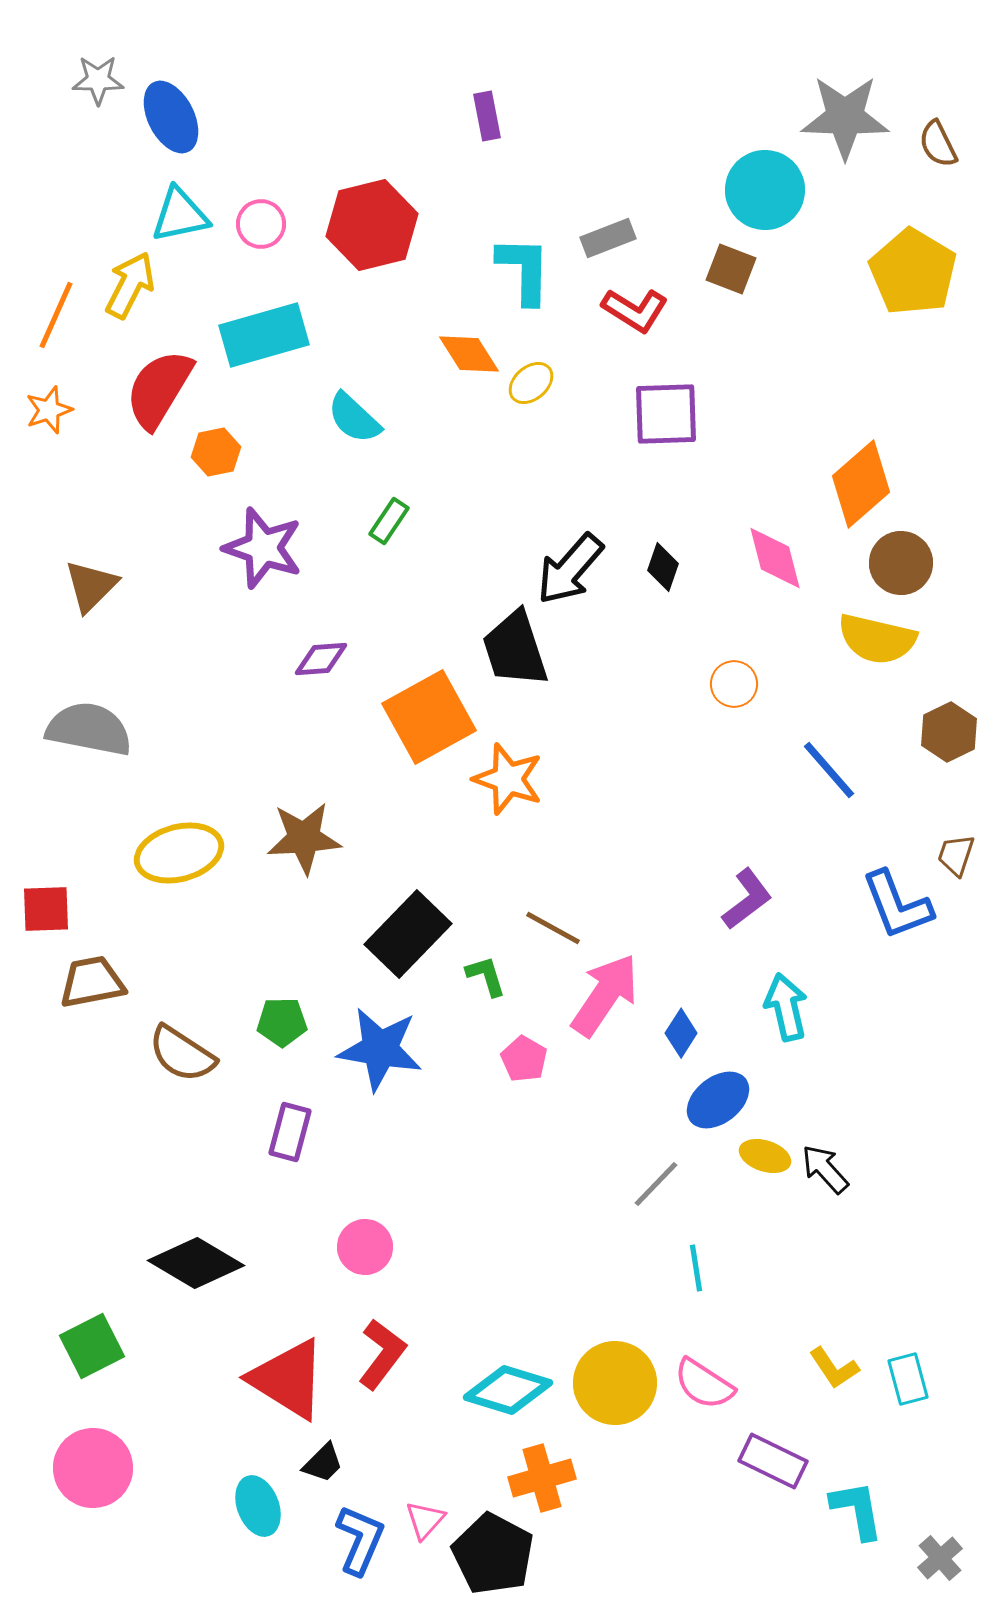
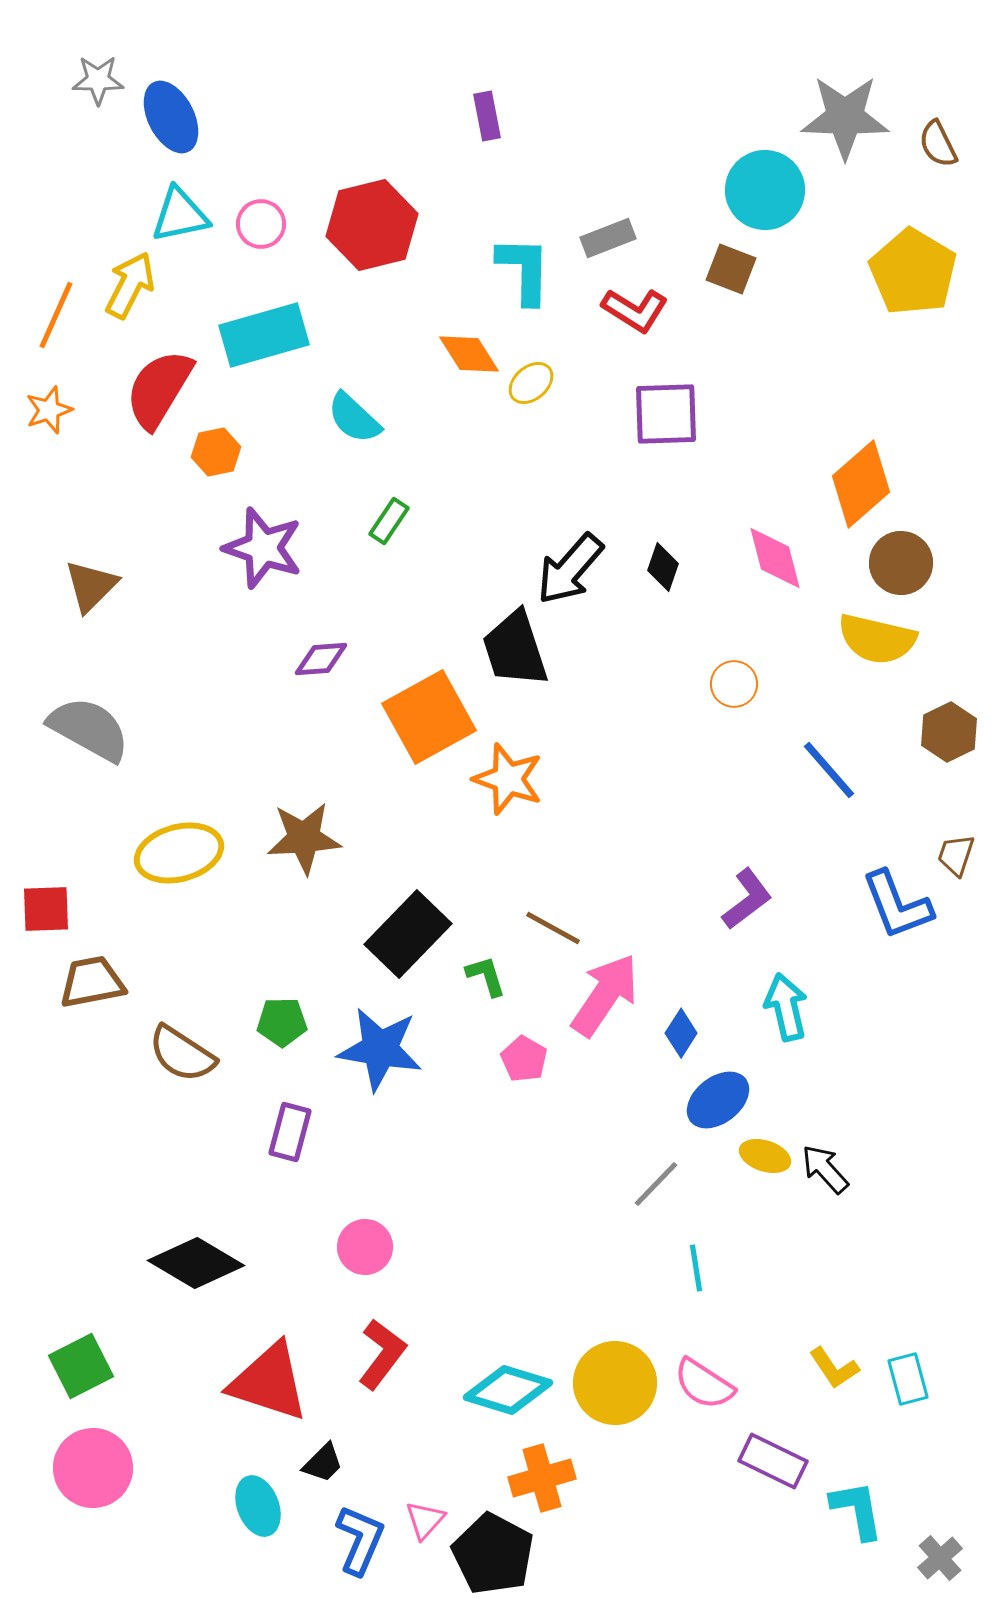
gray semicircle at (89, 729): rotated 18 degrees clockwise
green square at (92, 1346): moved 11 px left, 20 px down
red triangle at (288, 1379): moved 19 px left, 3 px down; rotated 14 degrees counterclockwise
